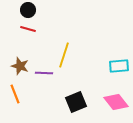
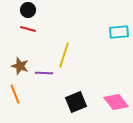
cyan rectangle: moved 34 px up
